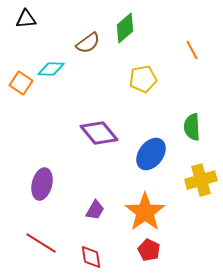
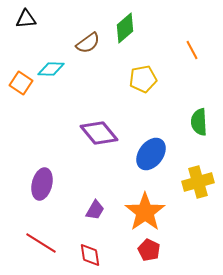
green semicircle: moved 7 px right, 5 px up
yellow cross: moved 3 px left, 2 px down
red diamond: moved 1 px left, 2 px up
